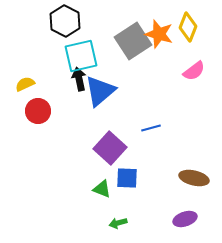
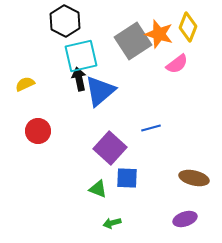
pink semicircle: moved 17 px left, 7 px up
red circle: moved 20 px down
green triangle: moved 4 px left
green arrow: moved 6 px left
